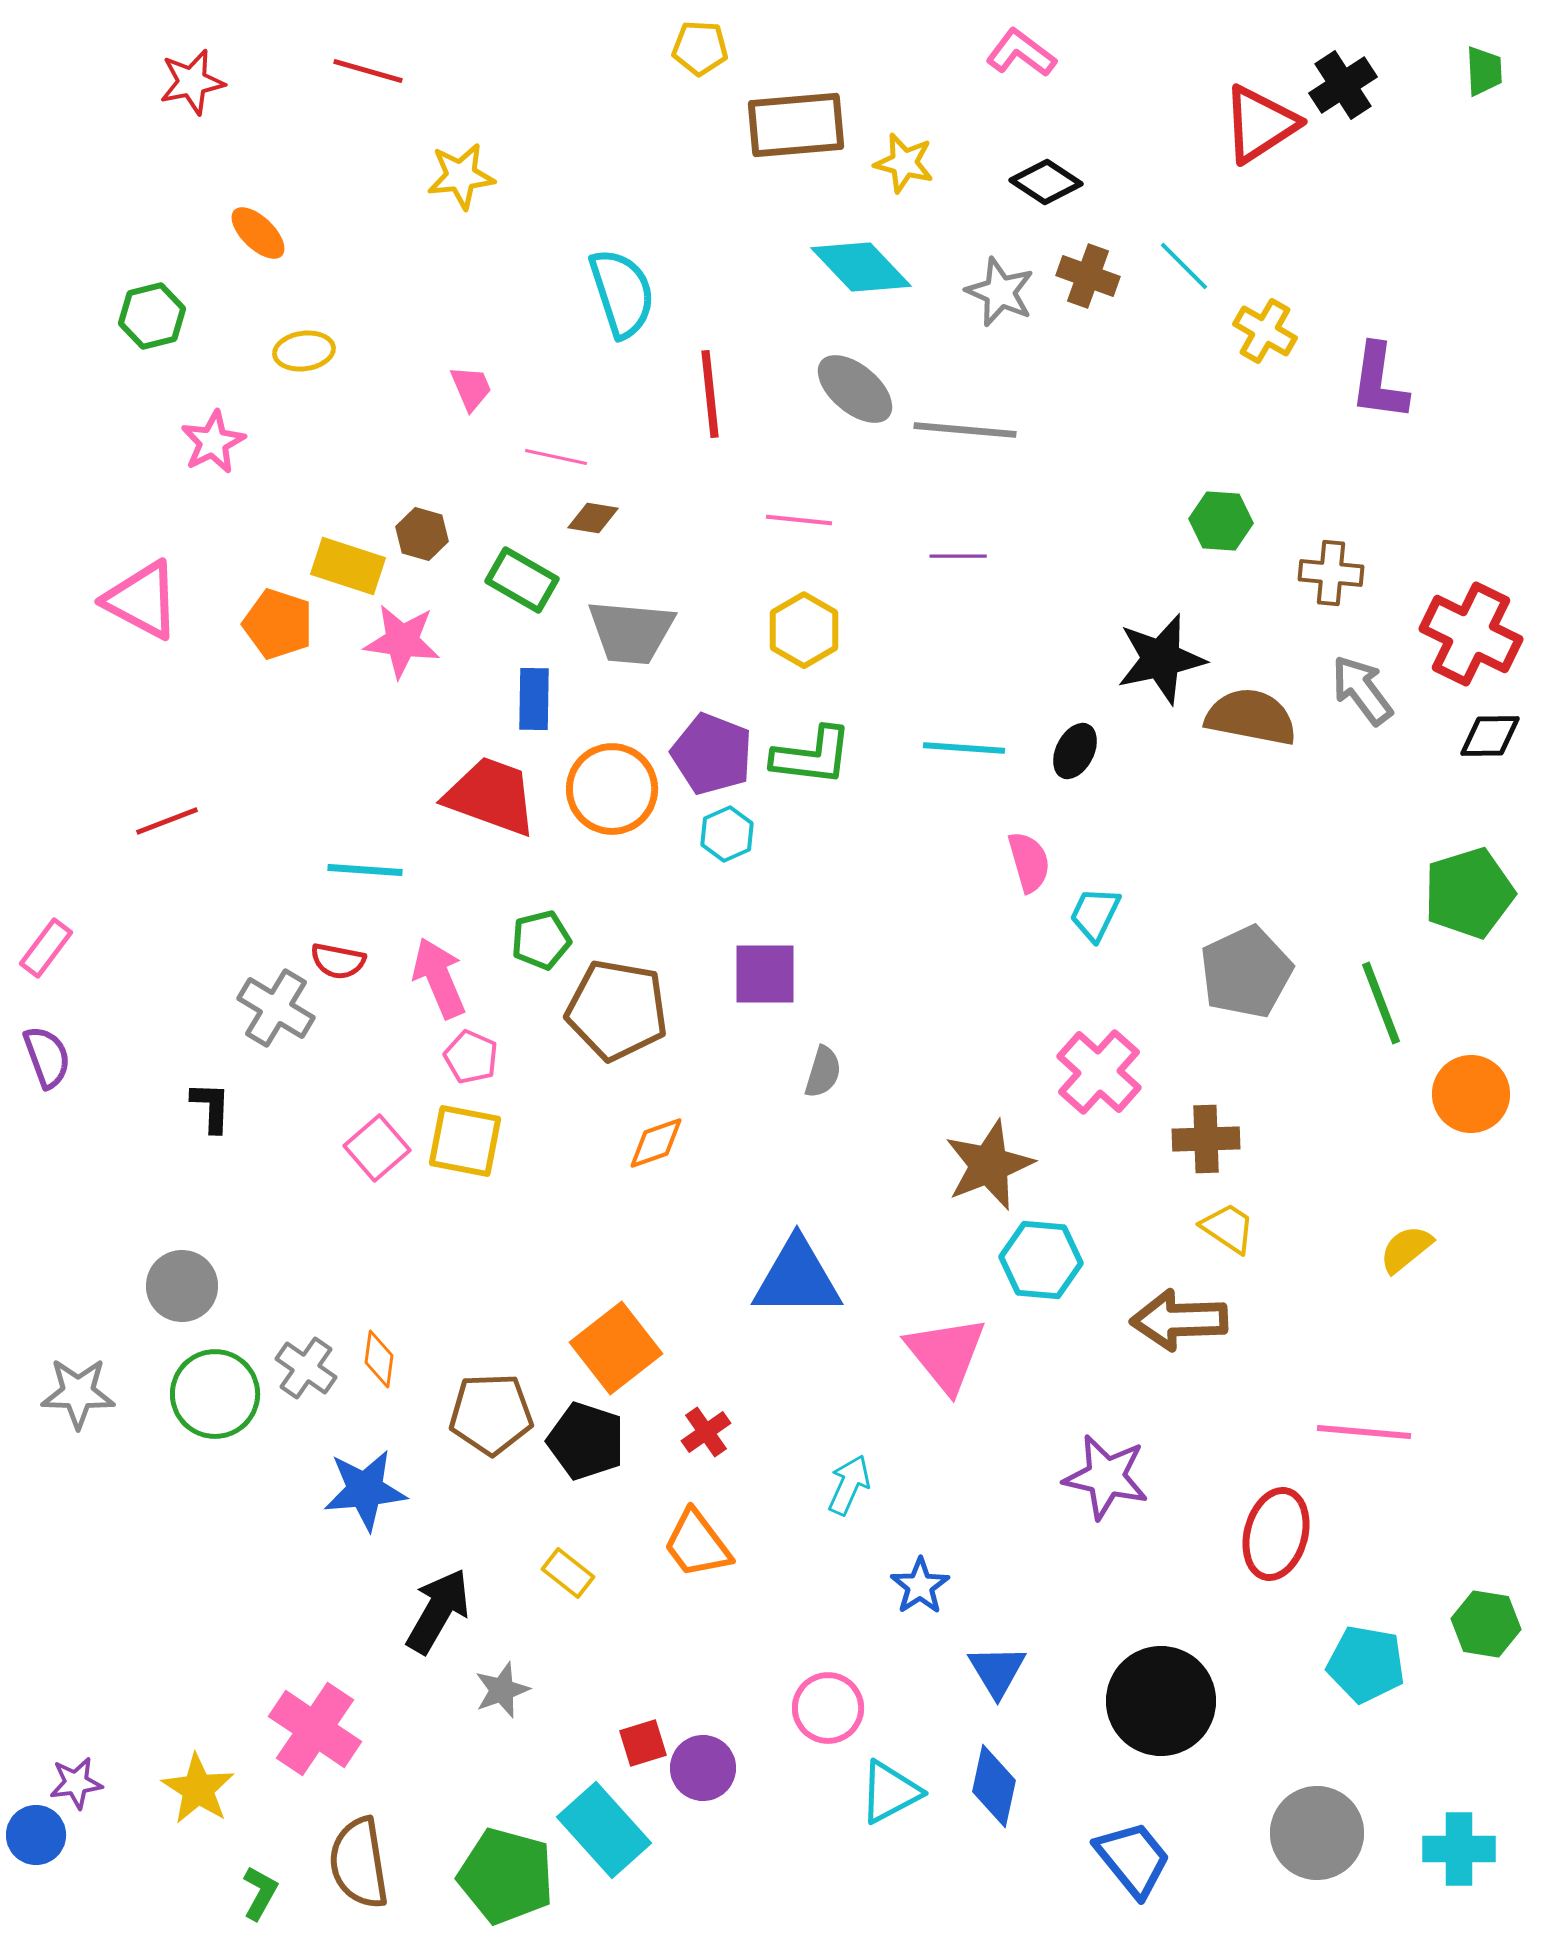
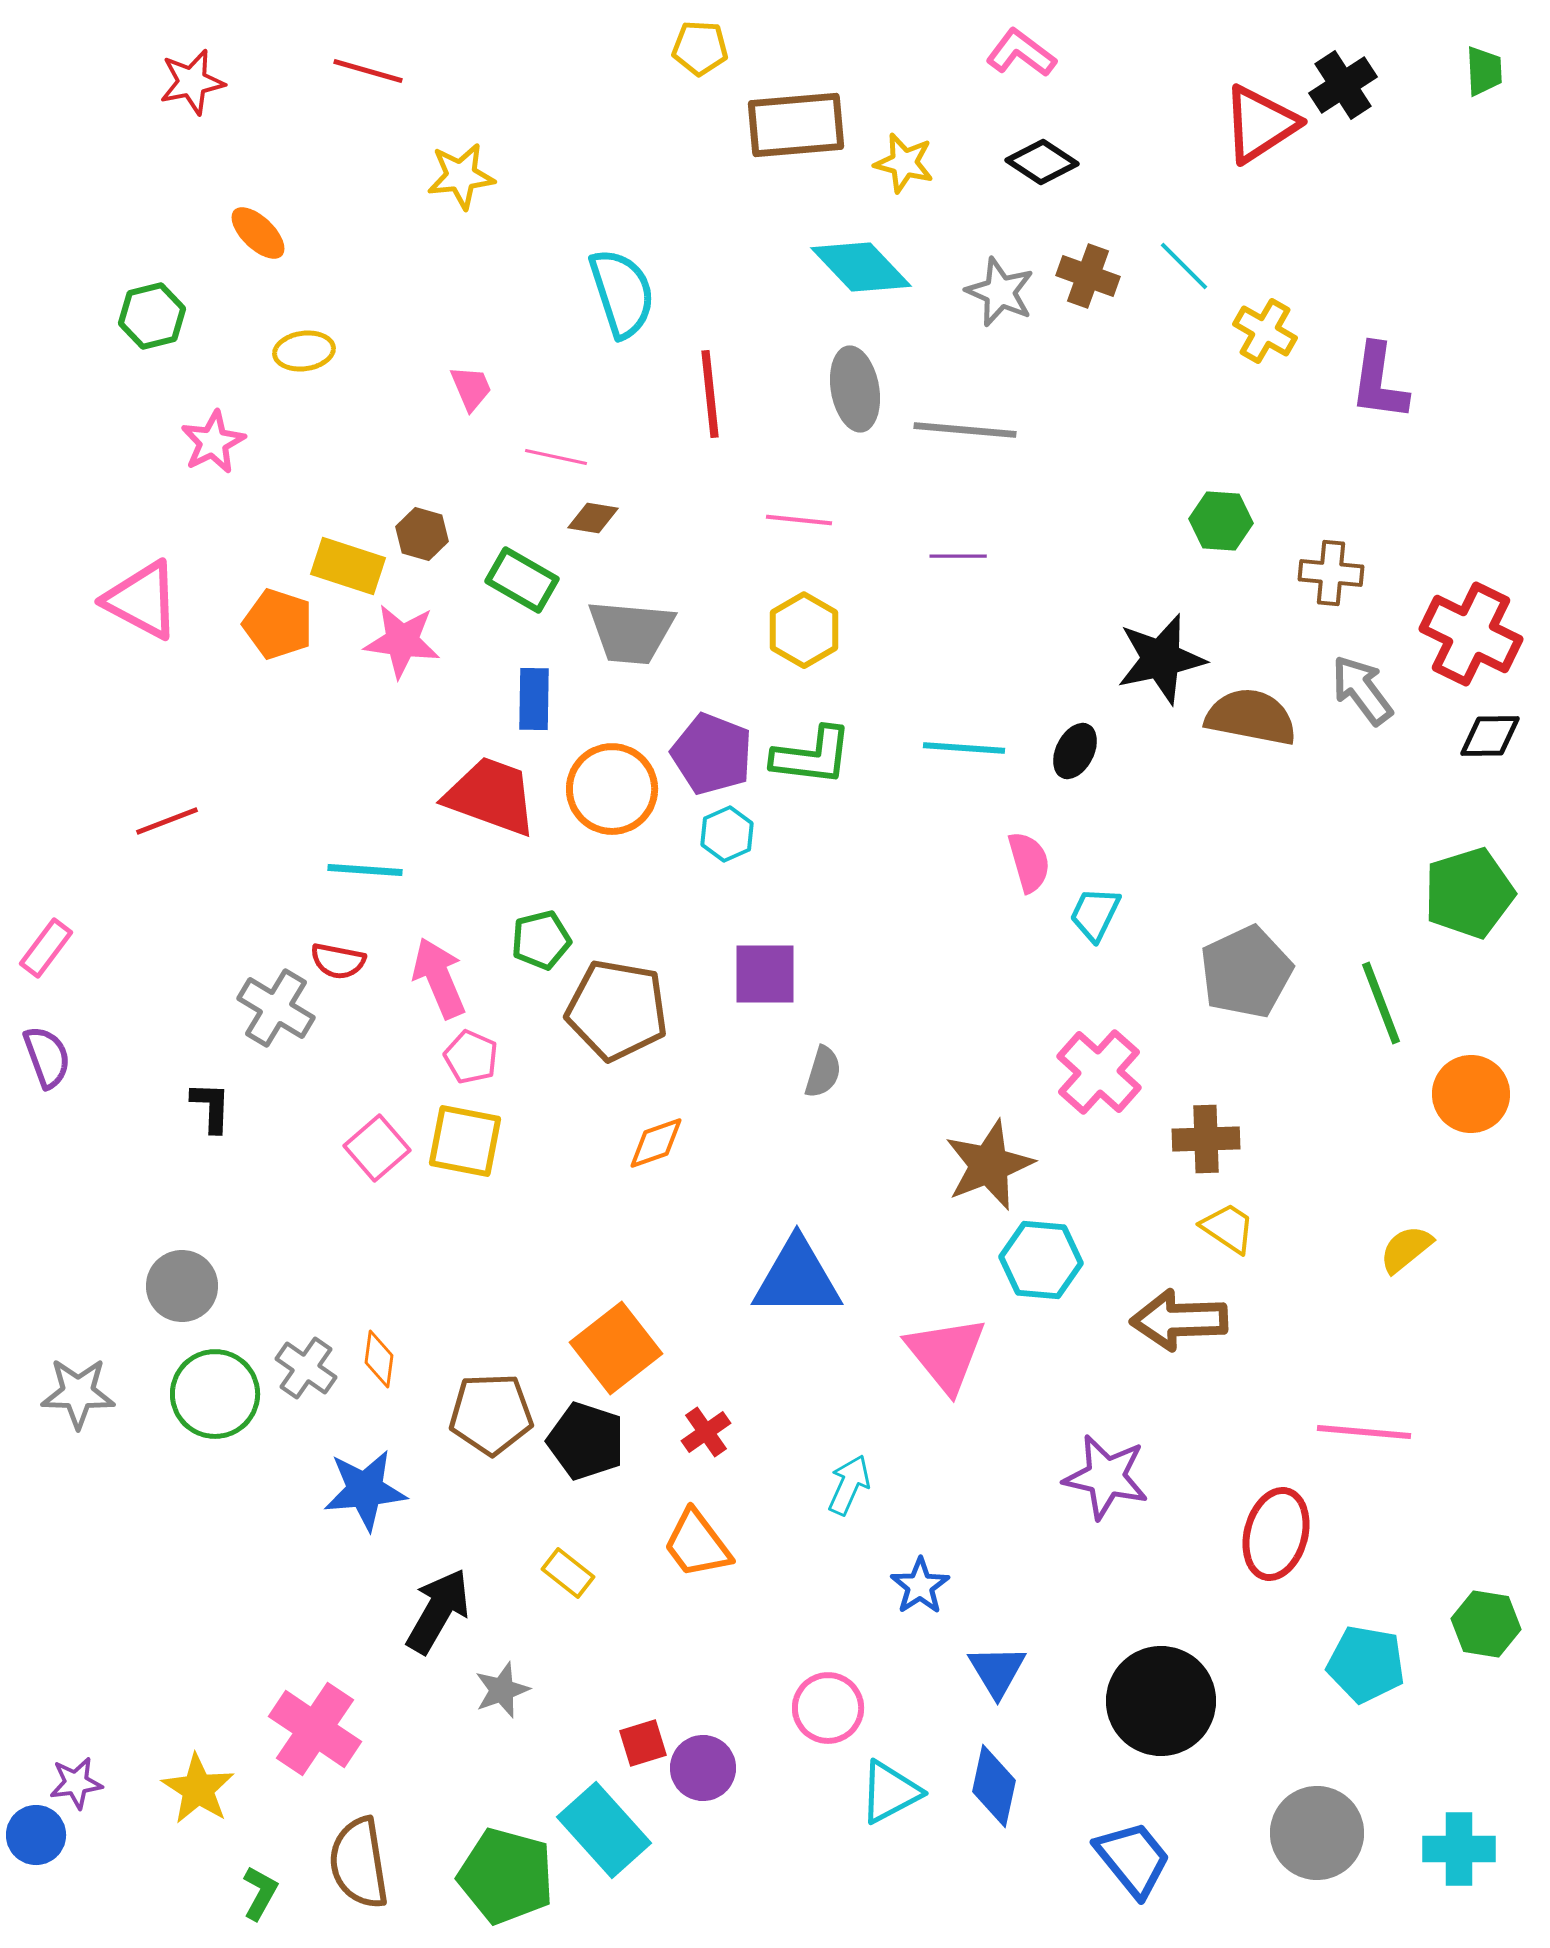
black diamond at (1046, 182): moved 4 px left, 20 px up
gray ellipse at (855, 389): rotated 40 degrees clockwise
